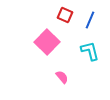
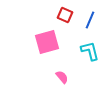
pink square: rotated 30 degrees clockwise
